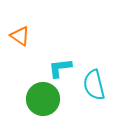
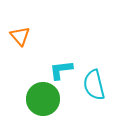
orange triangle: rotated 15 degrees clockwise
cyan L-shape: moved 1 px right, 2 px down
